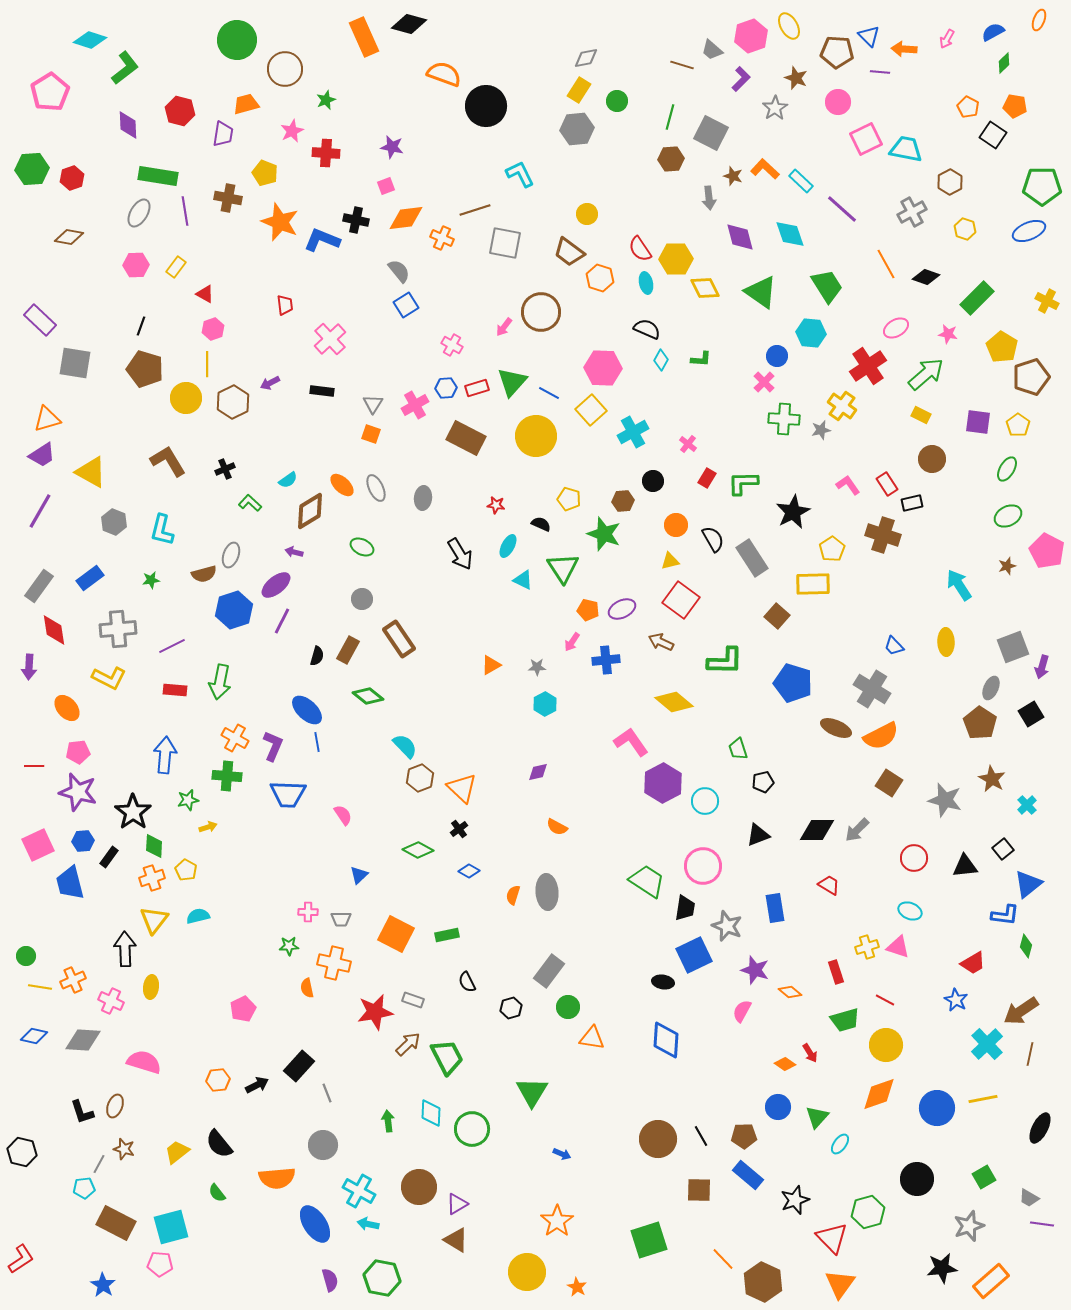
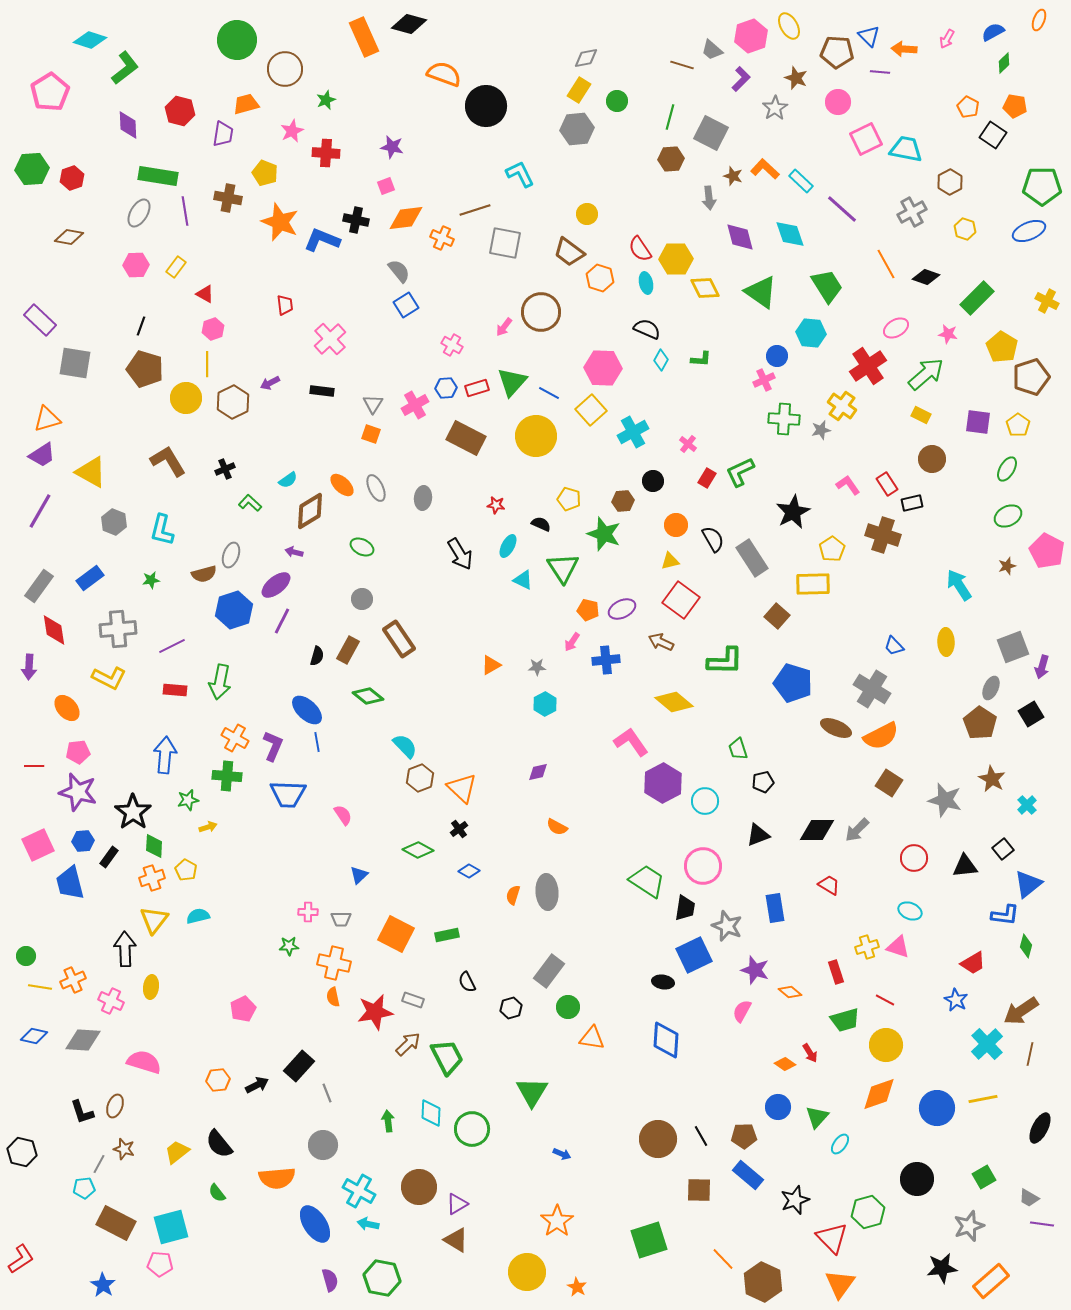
pink cross at (764, 382): moved 2 px up; rotated 20 degrees clockwise
green L-shape at (743, 483): moved 3 px left, 11 px up; rotated 24 degrees counterclockwise
orange semicircle at (307, 988): moved 26 px right, 9 px down
